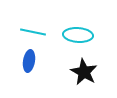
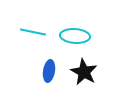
cyan ellipse: moved 3 px left, 1 px down
blue ellipse: moved 20 px right, 10 px down
